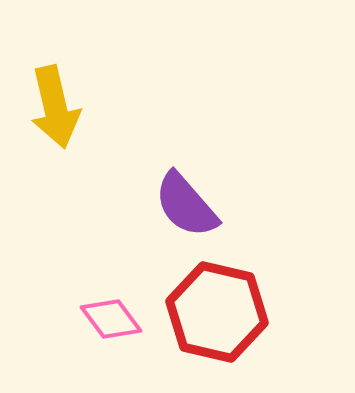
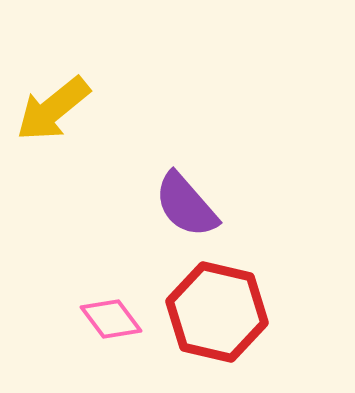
yellow arrow: moved 2 px left, 2 px down; rotated 64 degrees clockwise
